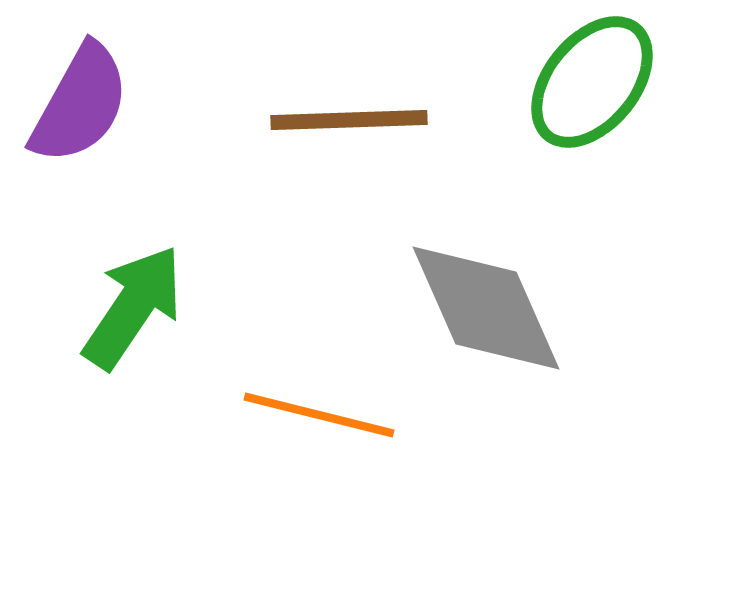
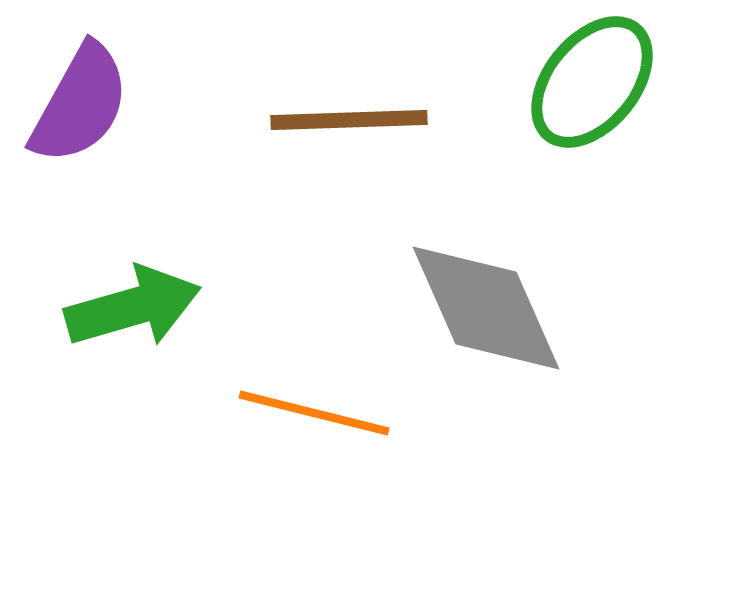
green arrow: rotated 40 degrees clockwise
orange line: moved 5 px left, 2 px up
